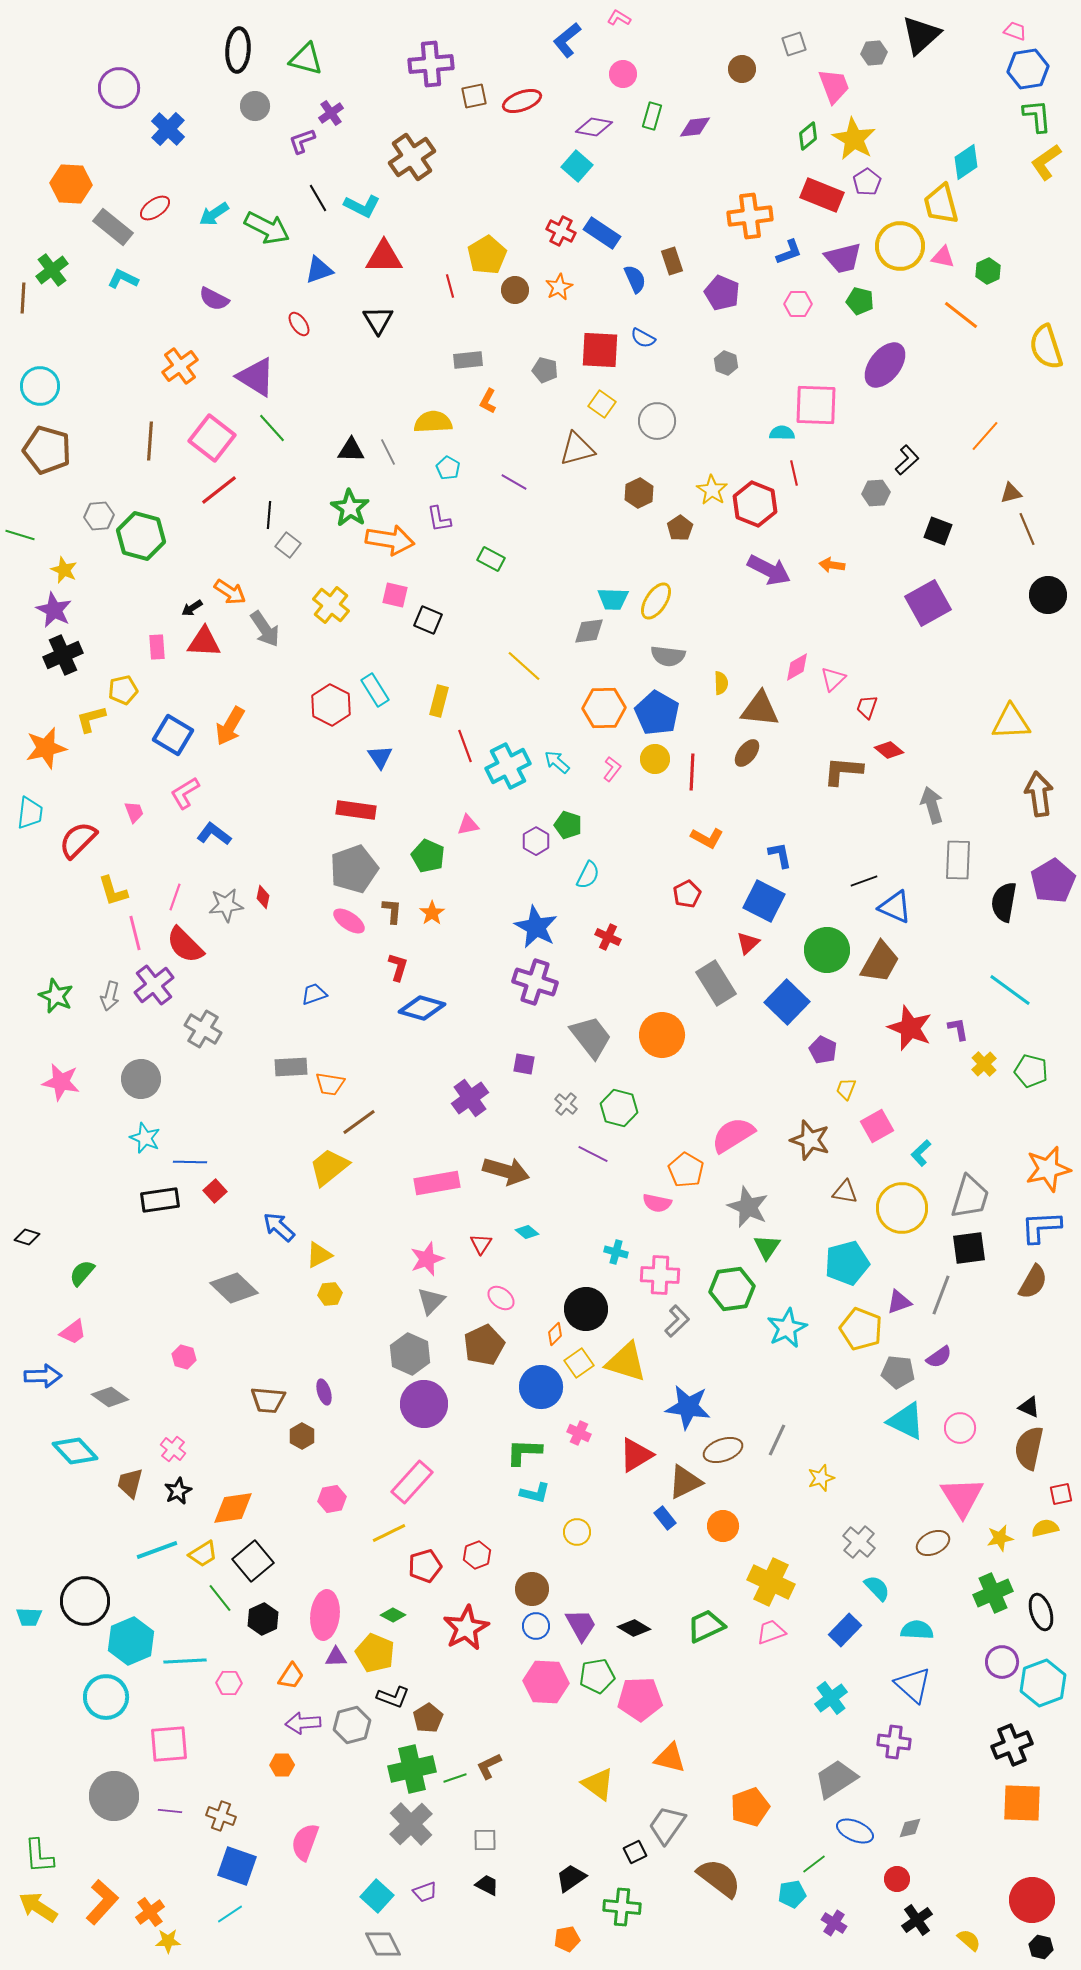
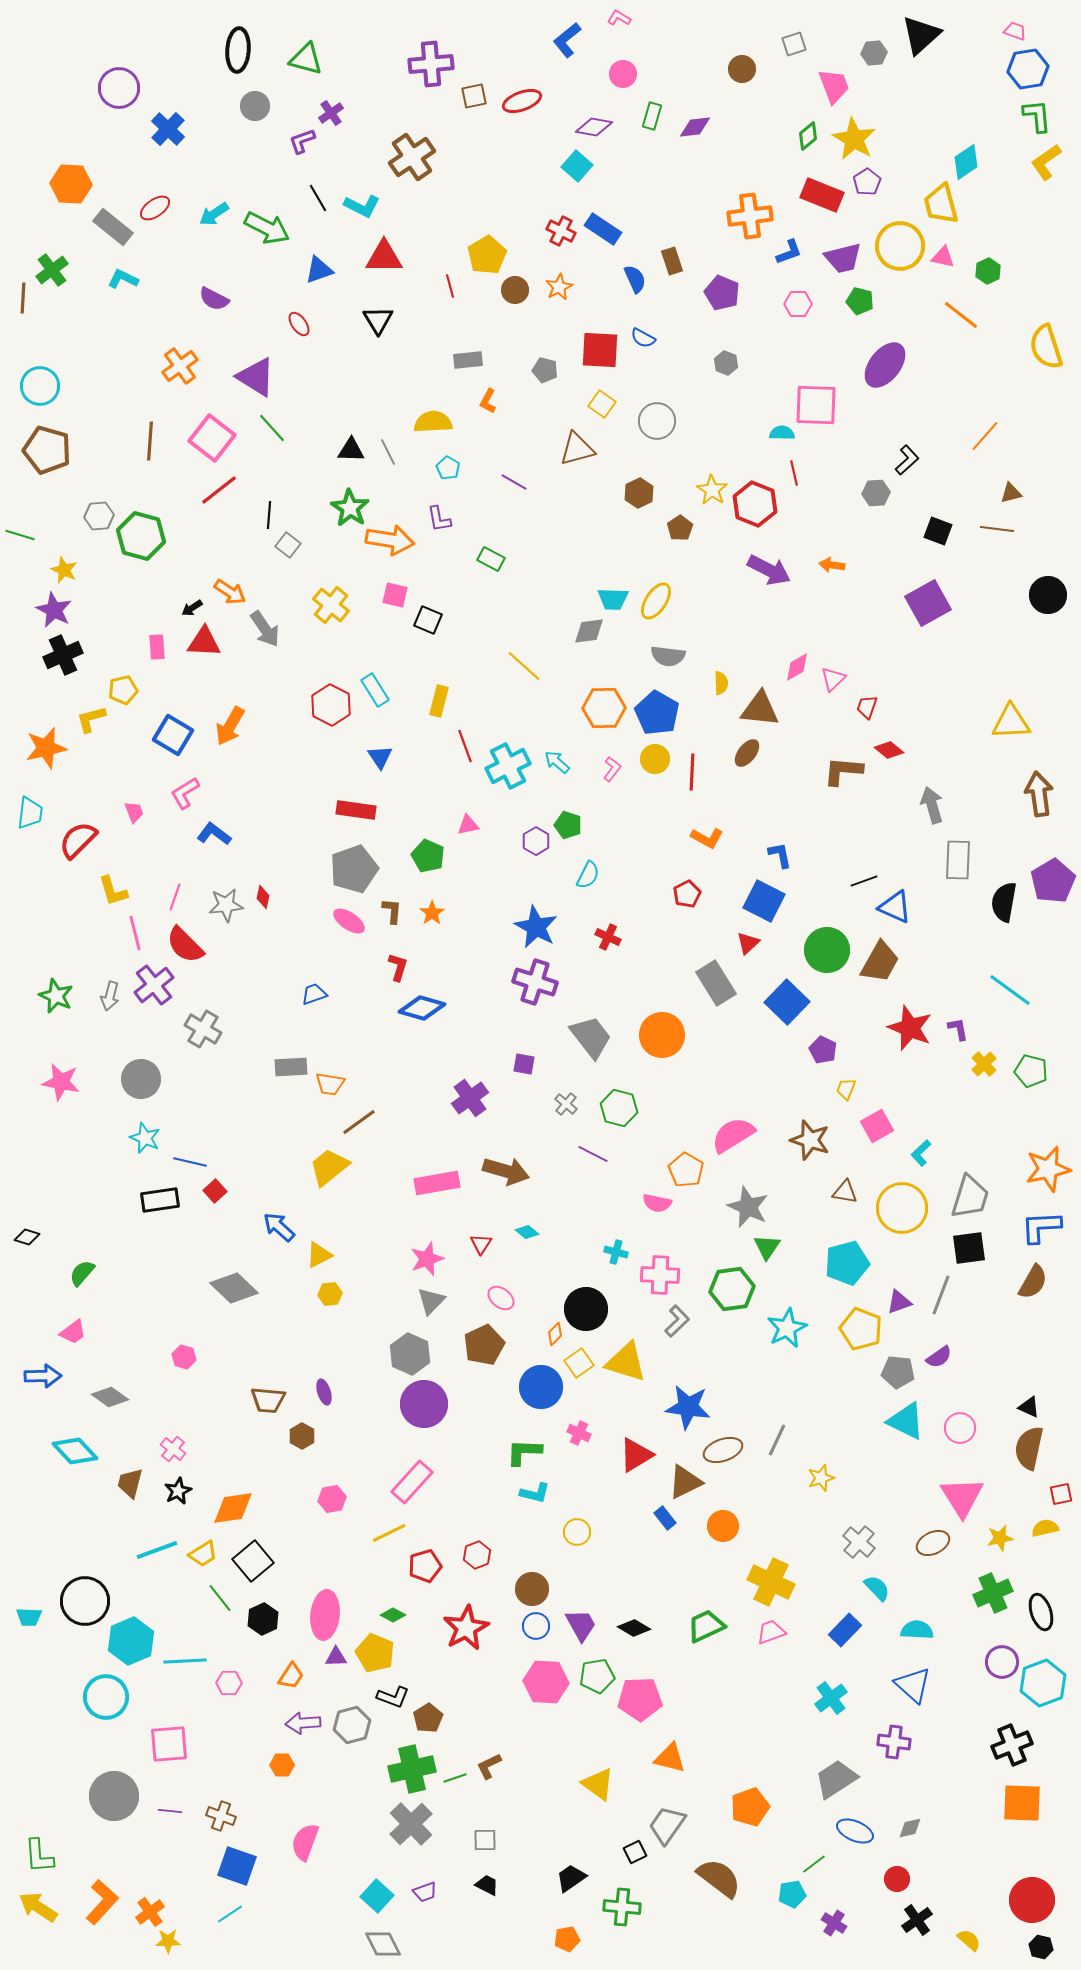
blue rectangle at (602, 233): moved 1 px right, 4 px up
brown line at (1027, 529): moved 30 px left; rotated 60 degrees counterclockwise
blue line at (190, 1162): rotated 12 degrees clockwise
